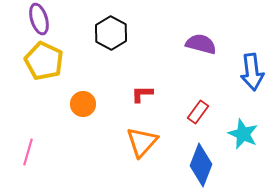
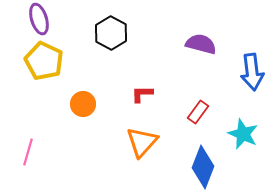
blue diamond: moved 2 px right, 2 px down
